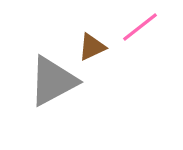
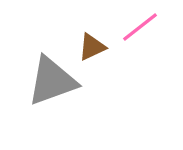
gray triangle: moved 1 px left; rotated 8 degrees clockwise
